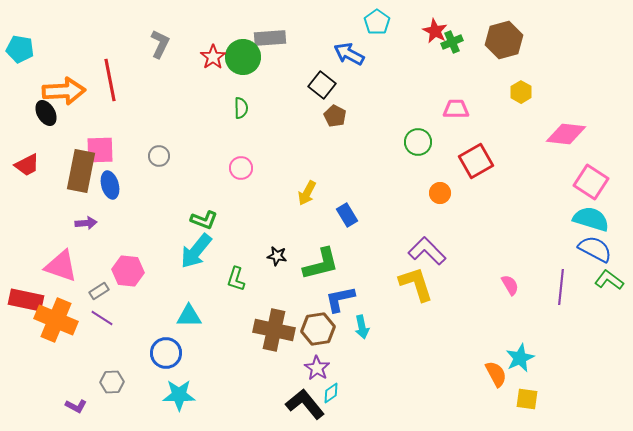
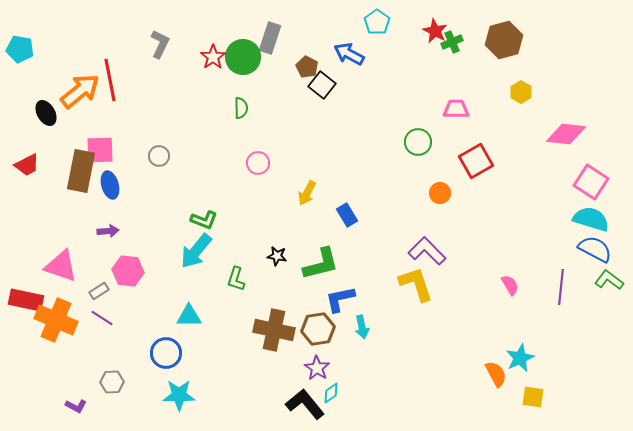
gray rectangle at (270, 38): rotated 68 degrees counterclockwise
orange arrow at (64, 91): moved 16 px right; rotated 36 degrees counterclockwise
brown pentagon at (335, 116): moved 28 px left, 49 px up
pink circle at (241, 168): moved 17 px right, 5 px up
purple arrow at (86, 223): moved 22 px right, 8 px down
yellow square at (527, 399): moved 6 px right, 2 px up
